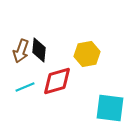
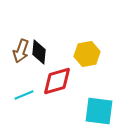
black diamond: moved 2 px down
cyan line: moved 1 px left, 8 px down
cyan square: moved 11 px left, 3 px down
